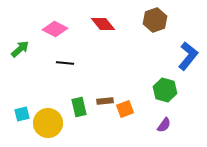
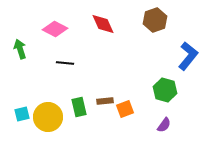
red diamond: rotated 15 degrees clockwise
green arrow: rotated 66 degrees counterclockwise
yellow circle: moved 6 px up
